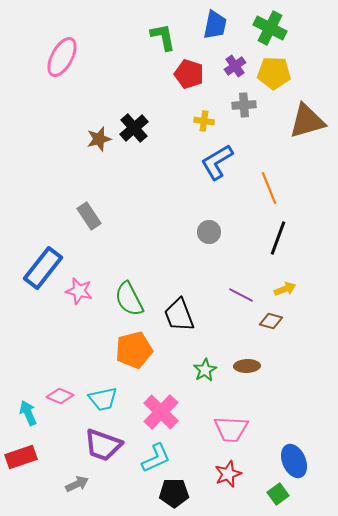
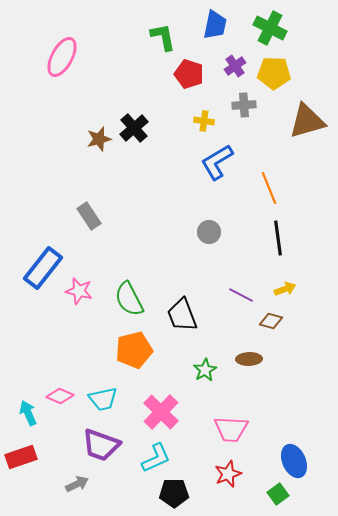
black line: rotated 28 degrees counterclockwise
black trapezoid: moved 3 px right
brown ellipse: moved 2 px right, 7 px up
purple trapezoid: moved 2 px left
